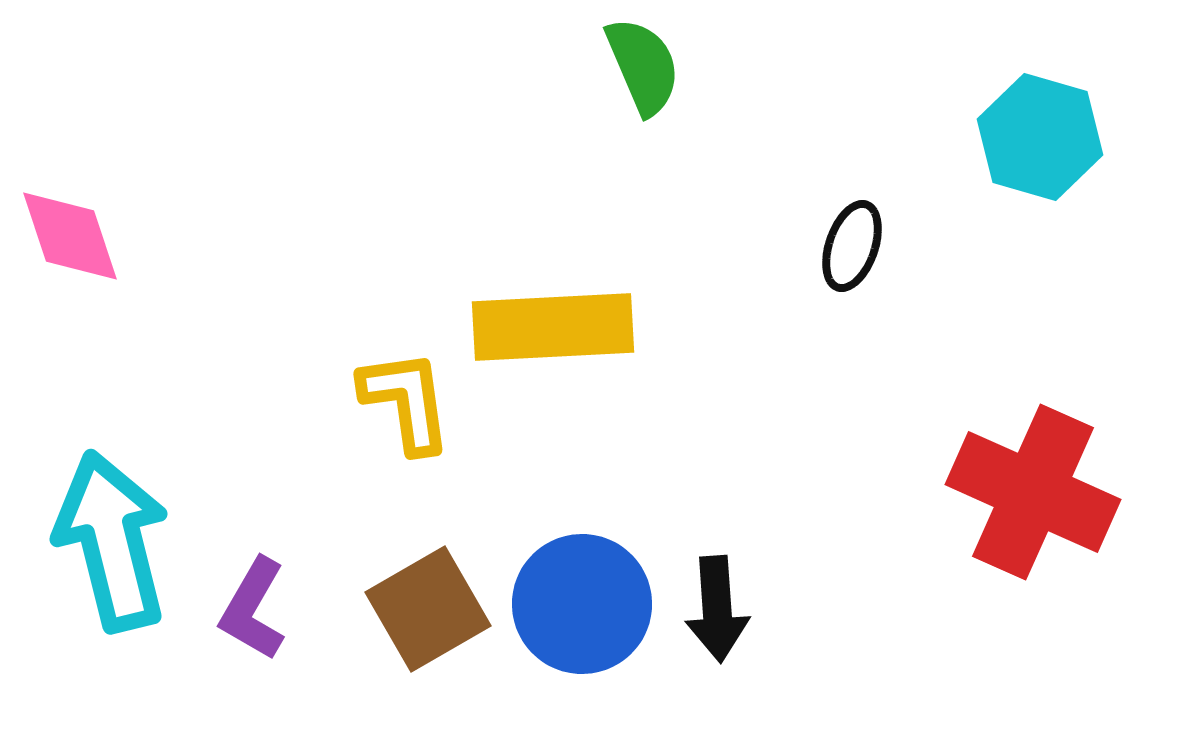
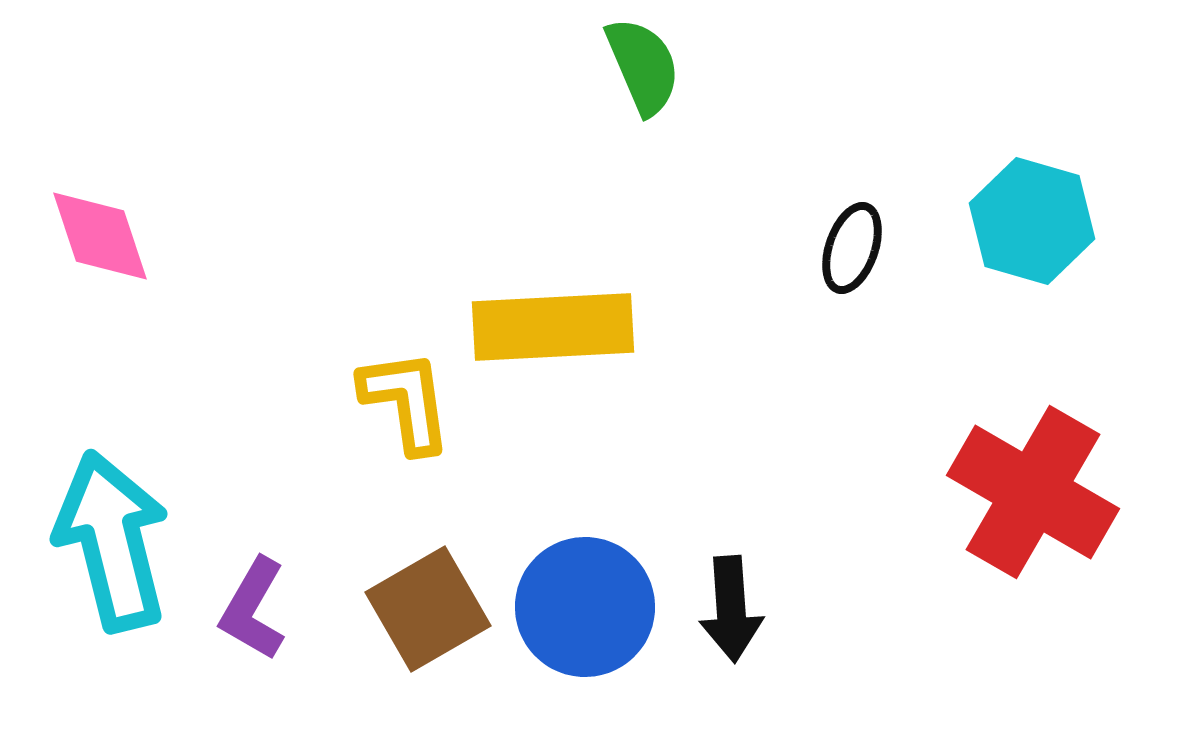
cyan hexagon: moved 8 px left, 84 px down
pink diamond: moved 30 px right
black ellipse: moved 2 px down
red cross: rotated 6 degrees clockwise
blue circle: moved 3 px right, 3 px down
black arrow: moved 14 px right
